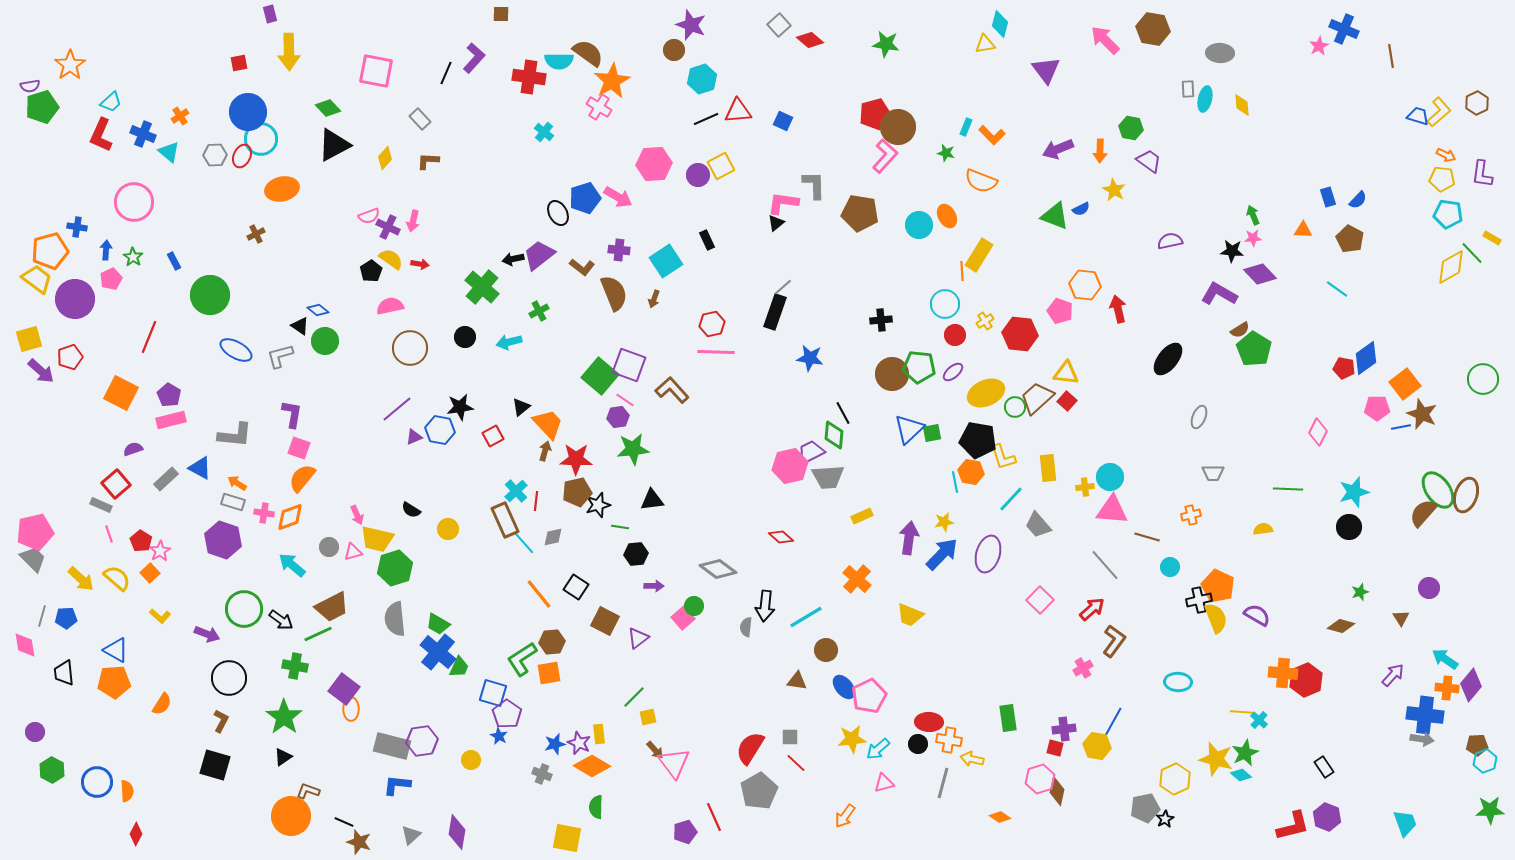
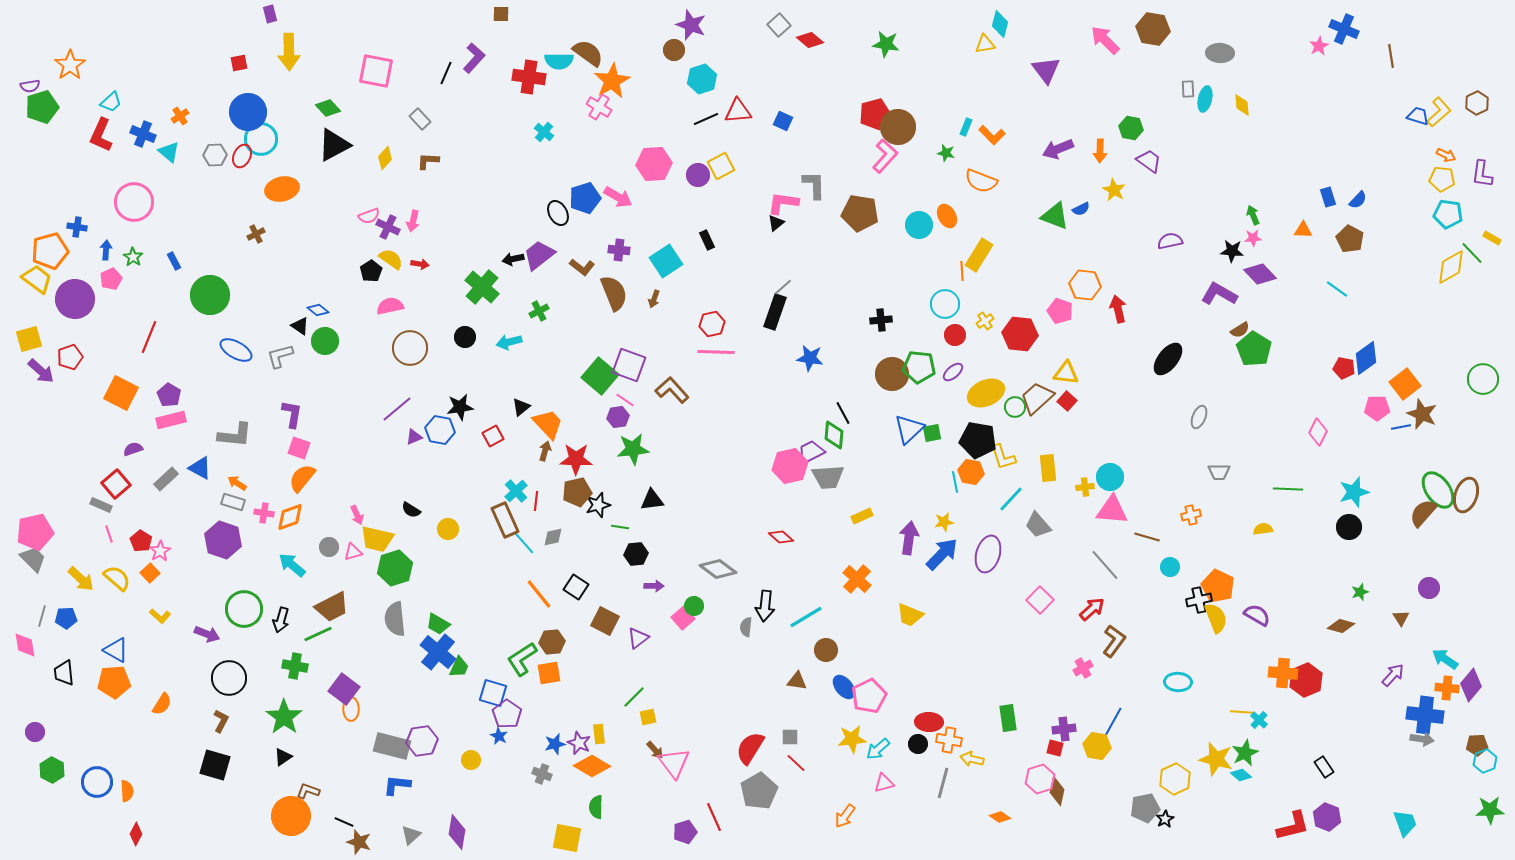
gray trapezoid at (1213, 473): moved 6 px right, 1 px up
black arrow at (281, 620): rotated 70 degrees clockwise
